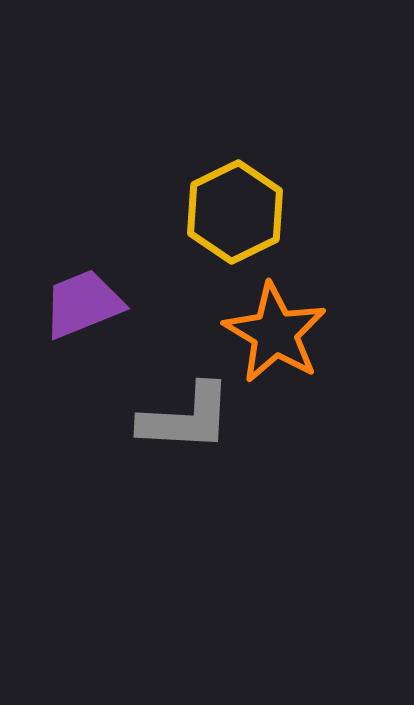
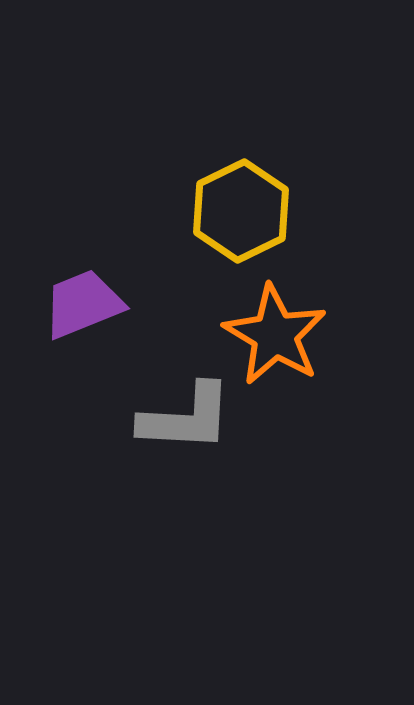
yellow hexagon: moved 6 px right, 1 px up
orange star: moved 2 px down
